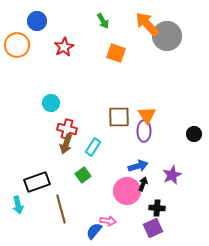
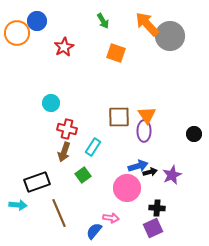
gray circle: moved 3 px right
orange circle: moved 12 px up
brown arrow: moved 2 px left, 8 px down
black arrow: moved 7 px right, 12 px up; rotated 56 degrees clockwise
pink circle: moved 3 px up
cyan arrow: rotated 72 degrees counterclockwise
brown line: moved 2 px left, 4 px down; rotated 8 degrees counterclockwise
pink arrow: moved 3 px right, 3 px up
